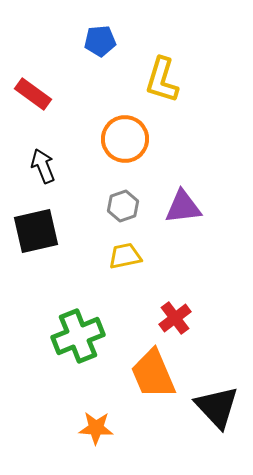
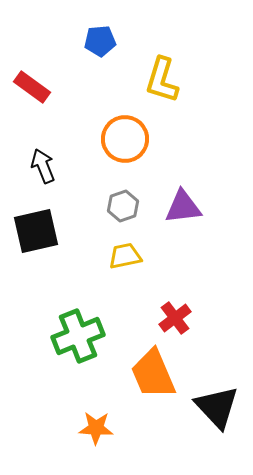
red rectangle: moved 1 px left, 7 px up
